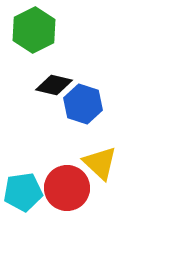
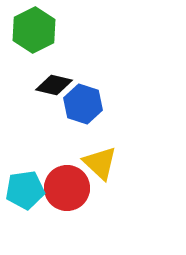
cyan pentagon: moved 2 px right, 2 px up
